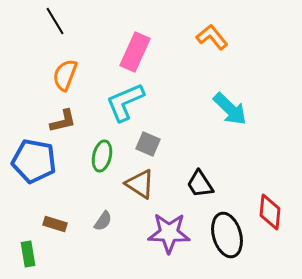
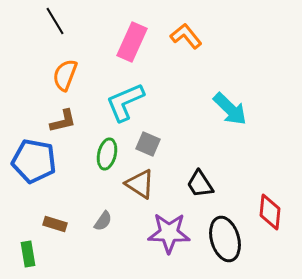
orange L-shape: moved 26 px left, 1 px up
pink rectangle: moved 3 px left, 10 px up
green ellipse: moved 5 px right, 2 px up
black ellipse: moved 2 px left, 4 px down
